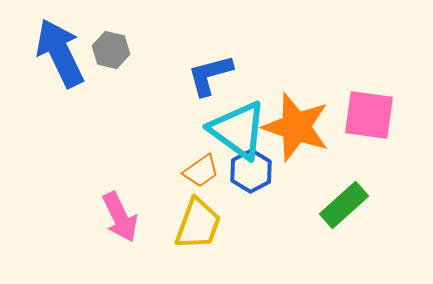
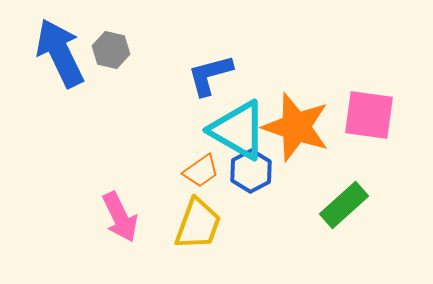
cyan triangle: rotated 6 degrees counterclockwise
